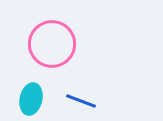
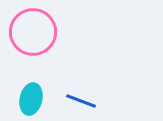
pink circle: moved 19 px left, 12 px up
